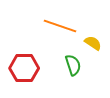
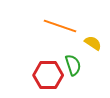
red hexagon: moved 24 px right, 7 px down
